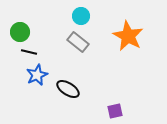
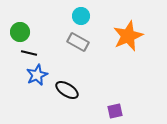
orange star: rotated 20 degrees clockwise
gray rectangle: rotated 10 degrees counterclockwise
black line: moved 1 px down
black ellipse: moved 1 px left, 1 px down
